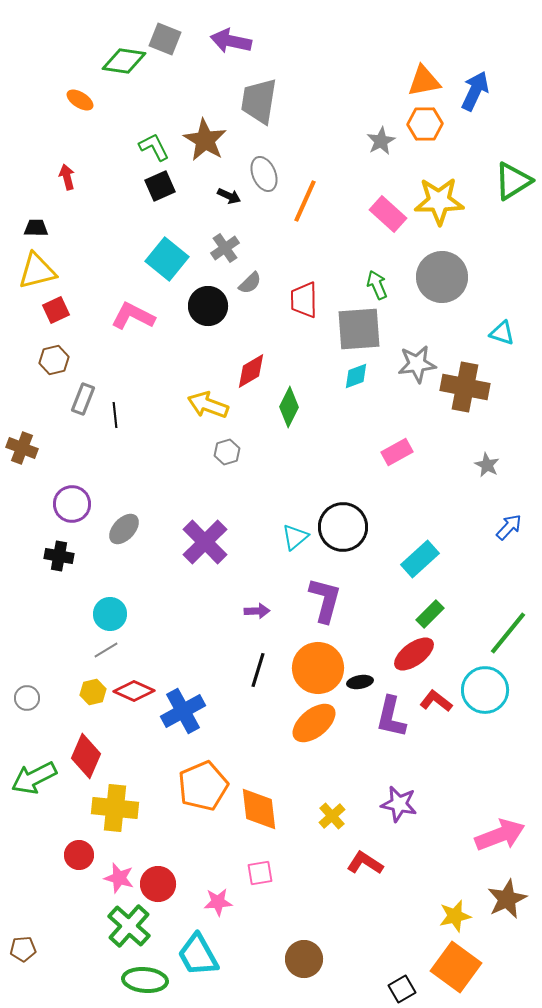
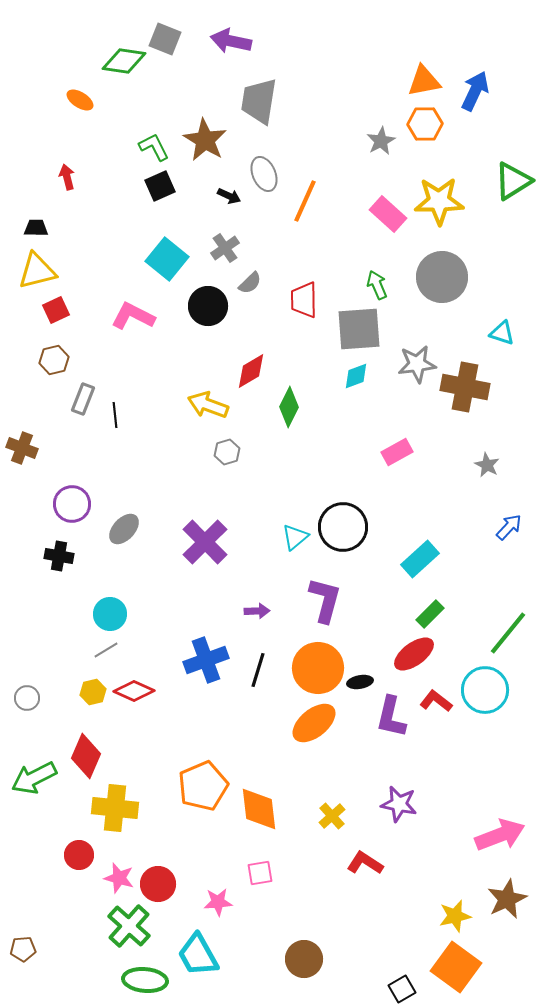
blue cross at (183, 711): moved 23 px right, 51 px up; rotated 9 degrees clockwise
